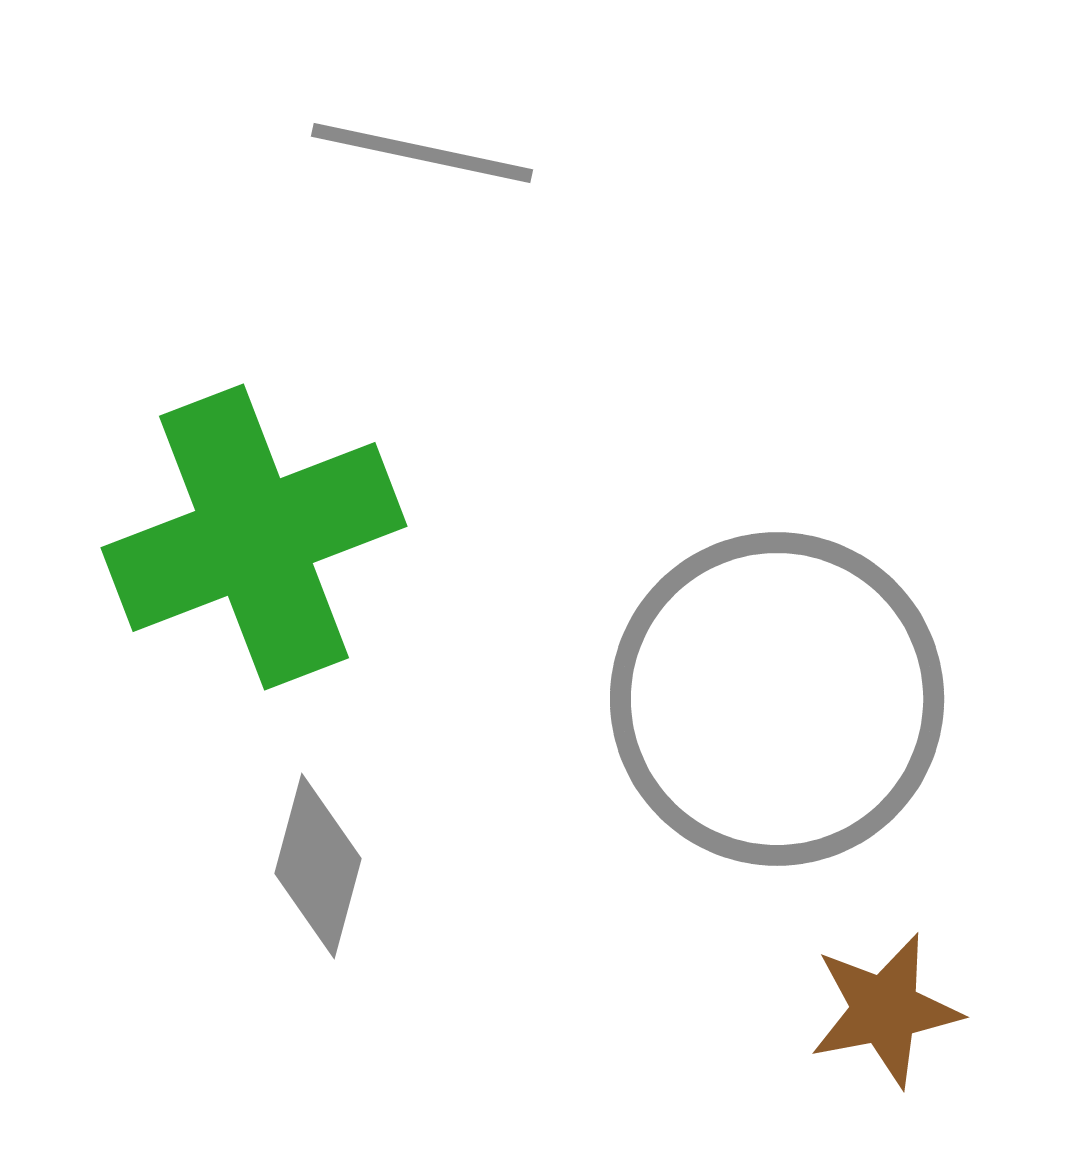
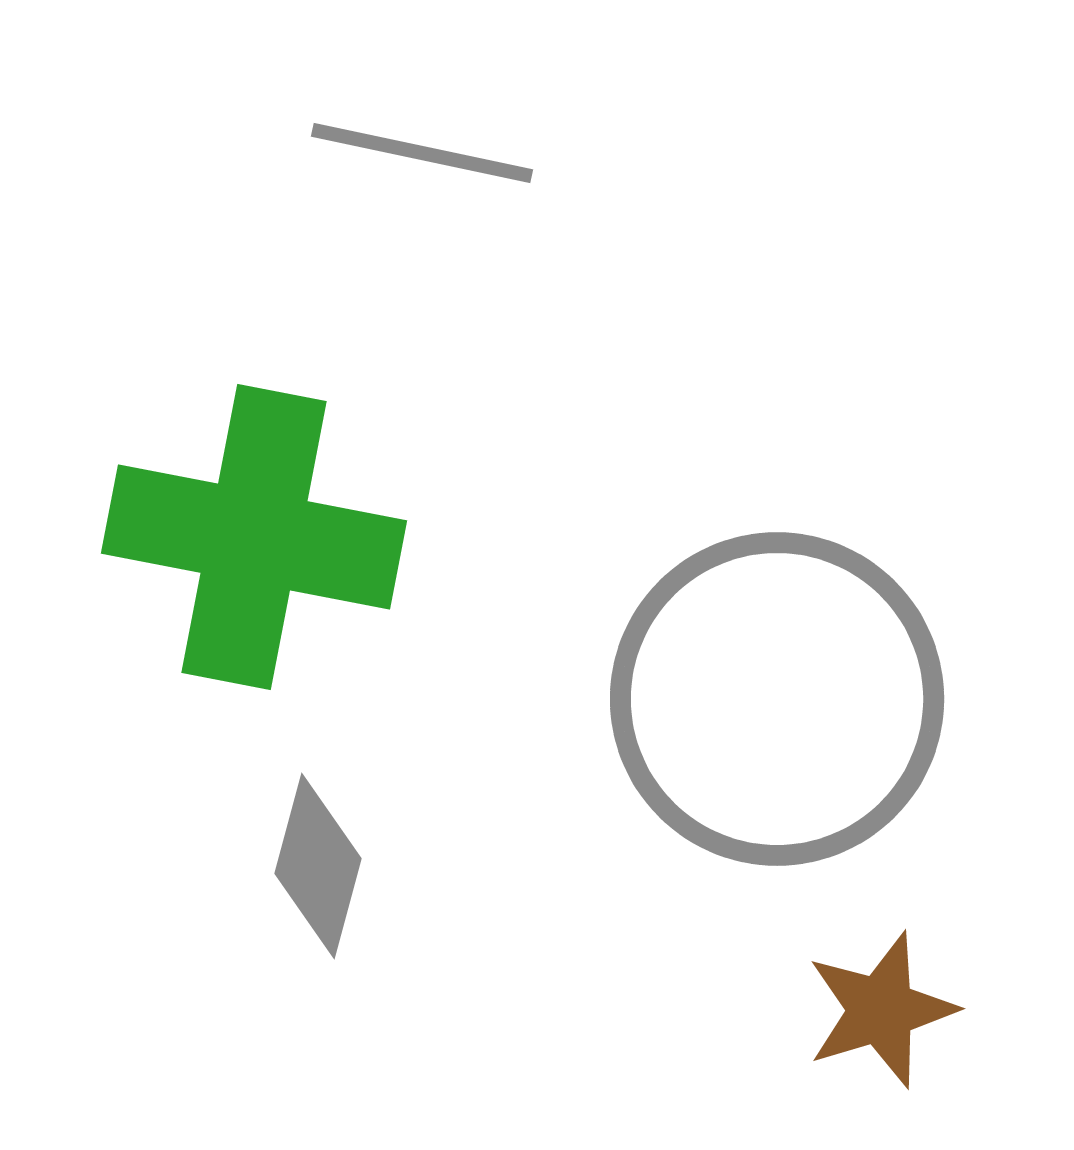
green cross: rotated 32 degrees clockwise
brown star: moved 4 px left; rotated 6 degrees counterclockwise
